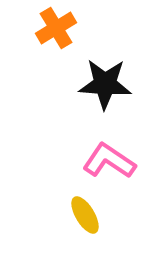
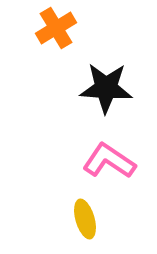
black star: moved 1 px right, 4 px down
yellow ellipse: moved 4 px down; rotated 15 degrees clockwise
